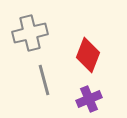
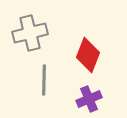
gray line: rotated 16 degrees clockwise
